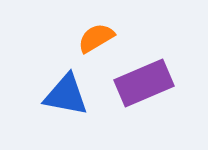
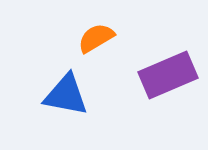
purple rectangle: moved 24 px right, 8 px up
